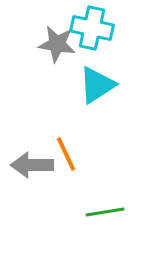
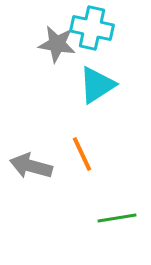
orange line: moved 16 px right
gray arrow: moved 1 px left, 1 px down; rotated 15 degrees clockwise
green line: moved 12 px right, 6 px down
